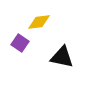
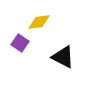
black triangle: moved 1 px right; rotated 15 degrees clockwise
